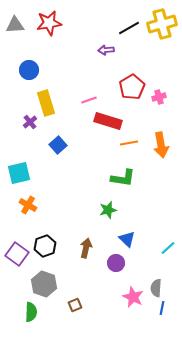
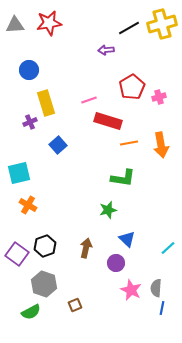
purple cross: rotated 16 degrees clockwise
pink star: moved 2 px left, 7 px up
green semicircle: rotated 60 degrees clockwise
